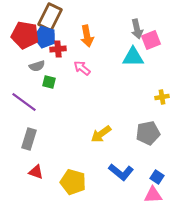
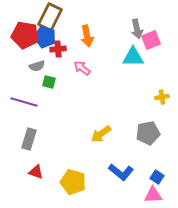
purple line: rotated 20 degrees counterclockwise
